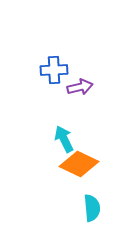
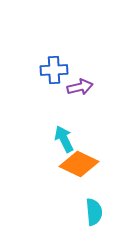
cyan semicircle: moved 2 px right, 4 px down
